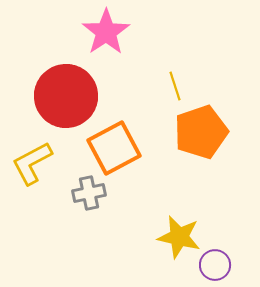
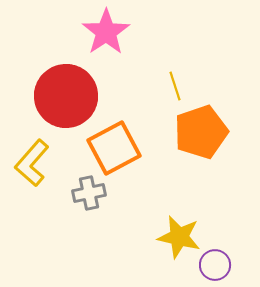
yellow L-shape: rotated 21 degrees counterclockwise
